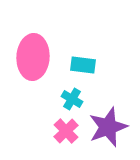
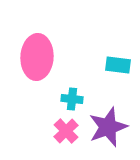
pink ellipse: moved 4 px right
cyan rectangle: moved 35 px right
cyan cross: rotated 25 degrees counterclockwise
